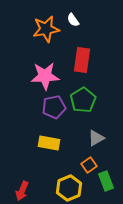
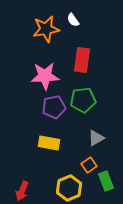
green pentagon: rotated 25 degrees clockwise
